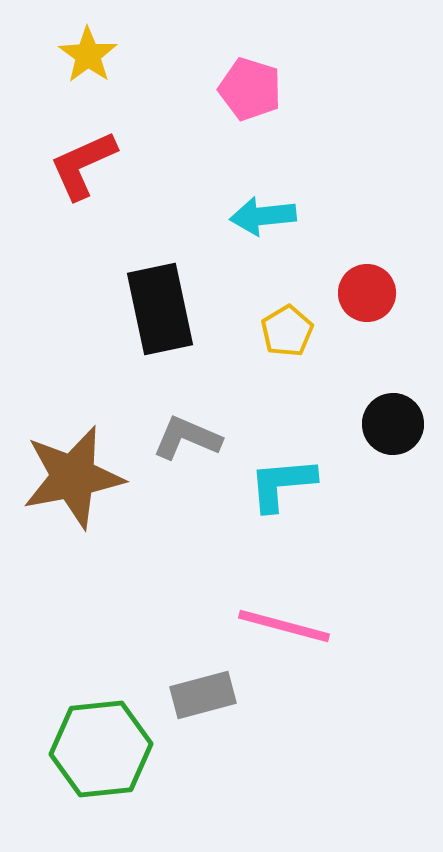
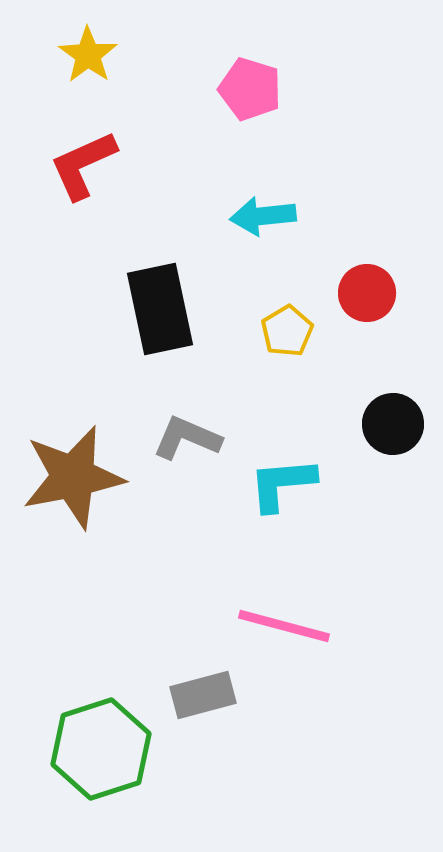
green hexagon: rotated 12 degrees counterclockwise
